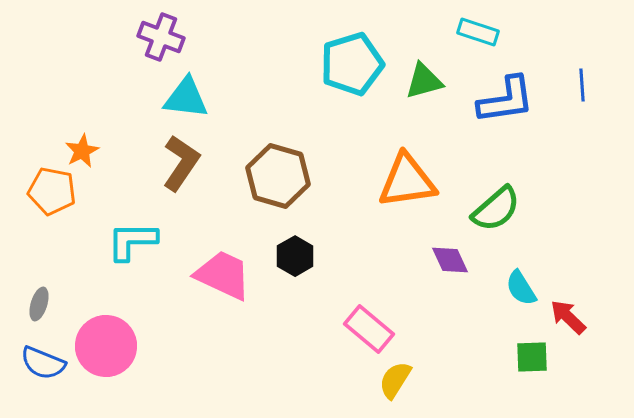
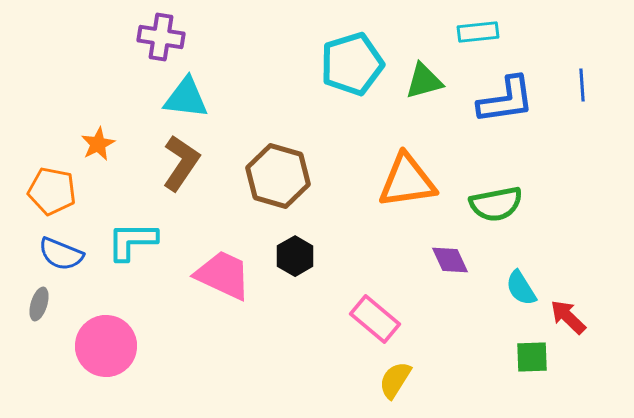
cyan rectangle: rotated 24 degrees counterclockwise
purple cross: rotated 12 degrees counterclockwise
orange star: moved 16 px right, 7 px up
green semicircle: moved 5 px up; rotated 30 degrees clockwise
pink rectangle: moved 6 px right, 10 px up
blue semicircle: moved 18 px right, 109 px up
